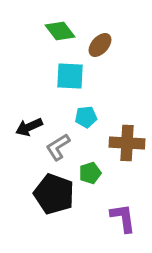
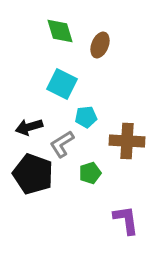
green diamond: rotated 20 degrees clockwise
brown ellipse: rotated 20 degrees counterclockwise
cyan square: moved 8 px left, 8 px down; rotated 24 degrees clockwise
black arrow: rotated 8 degrees clockwise
brown cross: moved 2 px up
gray L-shape: moved 4 px right, 3 px up
black pentagon: moved 21 px left, 20 px up
purple L-shape: moved 3 px right, 2 px down
